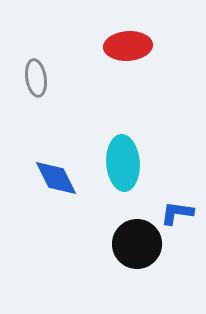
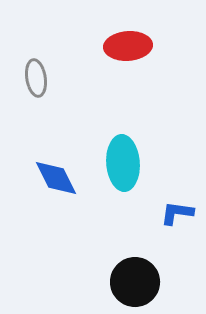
black circle: moved 2 px left, 38 px down
